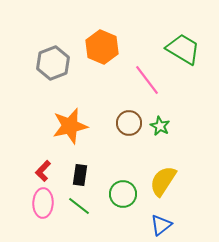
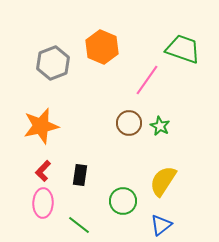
green trapezoid: rotated 12 degrees counterclockwise
pink line: rotated 72 degrees clockwise
orange star: moved 29 px left
green circle: moved 7 px down
green line: moved 19 px down
